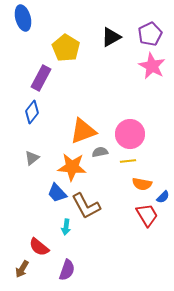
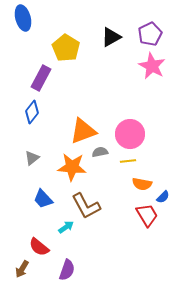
blue trapezoid: moved 14 px left, 6 px down
cyan arrow: rotated 133 degrees counterclockwise
